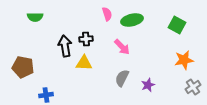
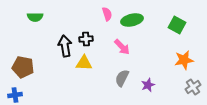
blue cross: moved 31 px left
